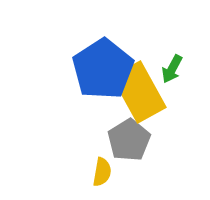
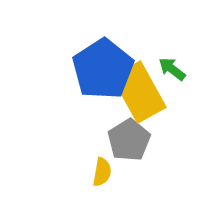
green arrow: rotated 100 degrees clockwise
